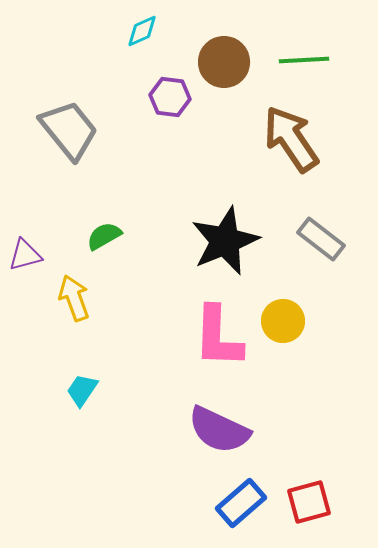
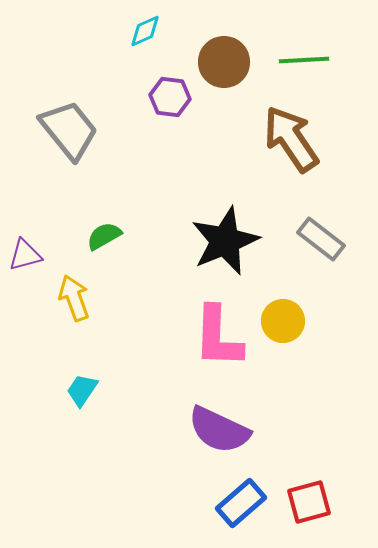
cyan diamond: moved 3 px right
